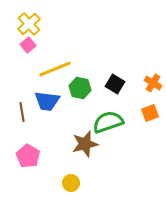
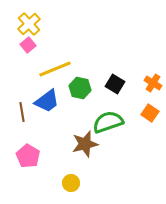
blue trapezoid: rotated 44 degrees counterclockwise
orange square: rotated 36 degrees counterclockwise
